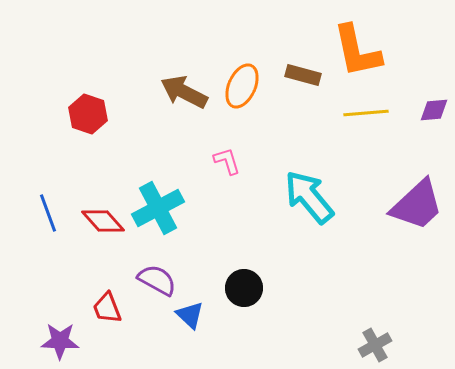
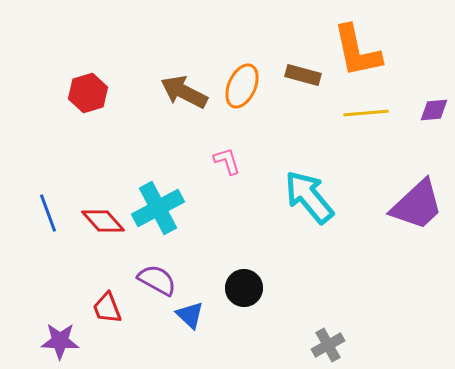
red hexagon: moved 21 px up; rotated 24 degrees clockwise
gray cross: moved 47 px left
